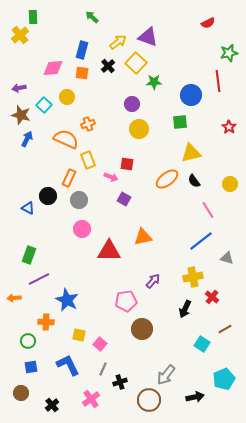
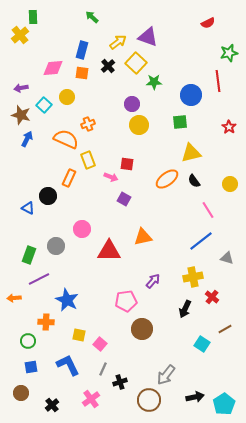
purple arrow at (19, 88): moved 2 px right
yellow circle at (139, 129): moved 4 px up
gray circle at (79, 200): moved 23 px left, 46 px down
cyan pentagon at (224, 379): moved 25 px down; rotated 10 degrees counterclockwise
